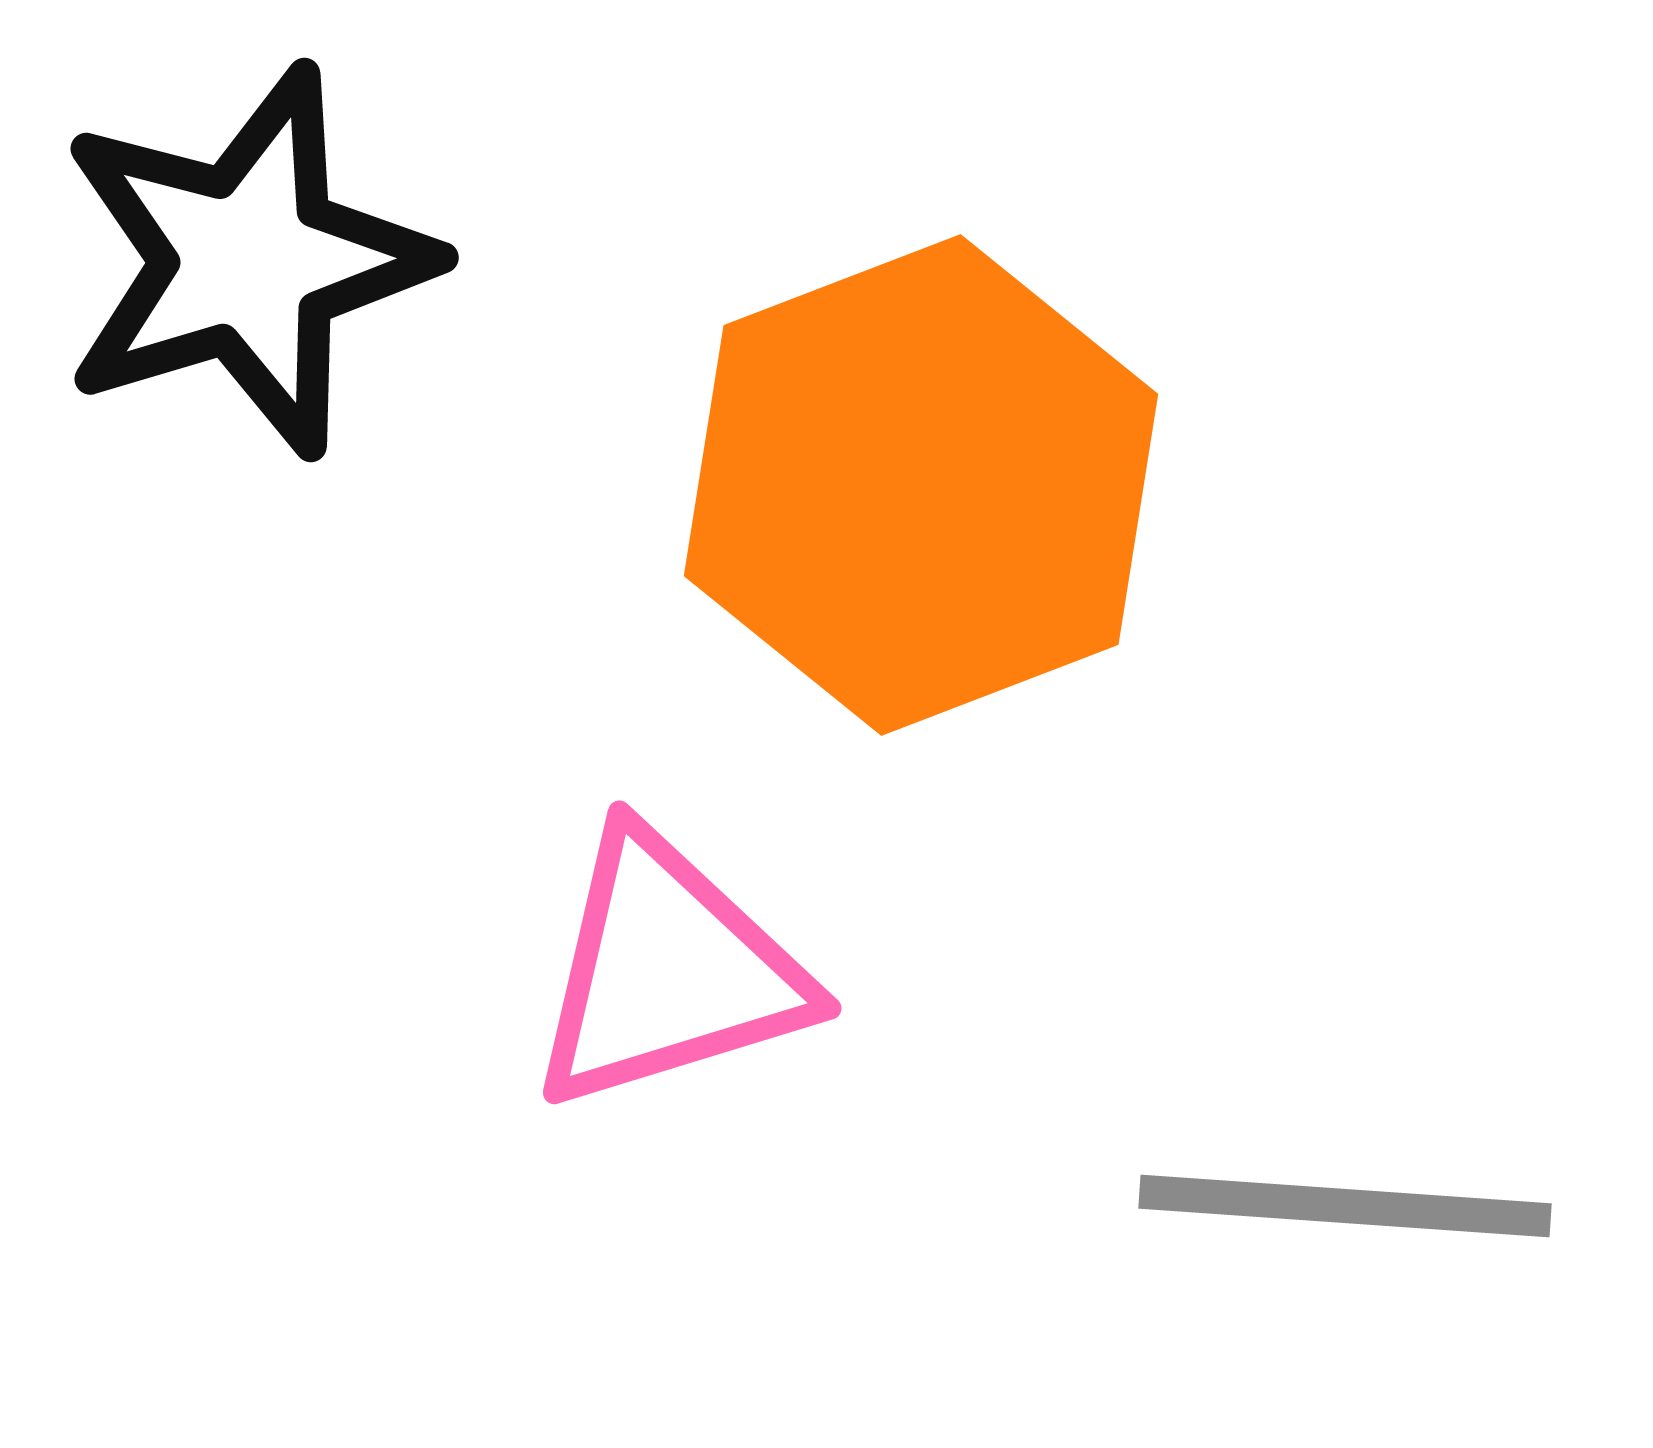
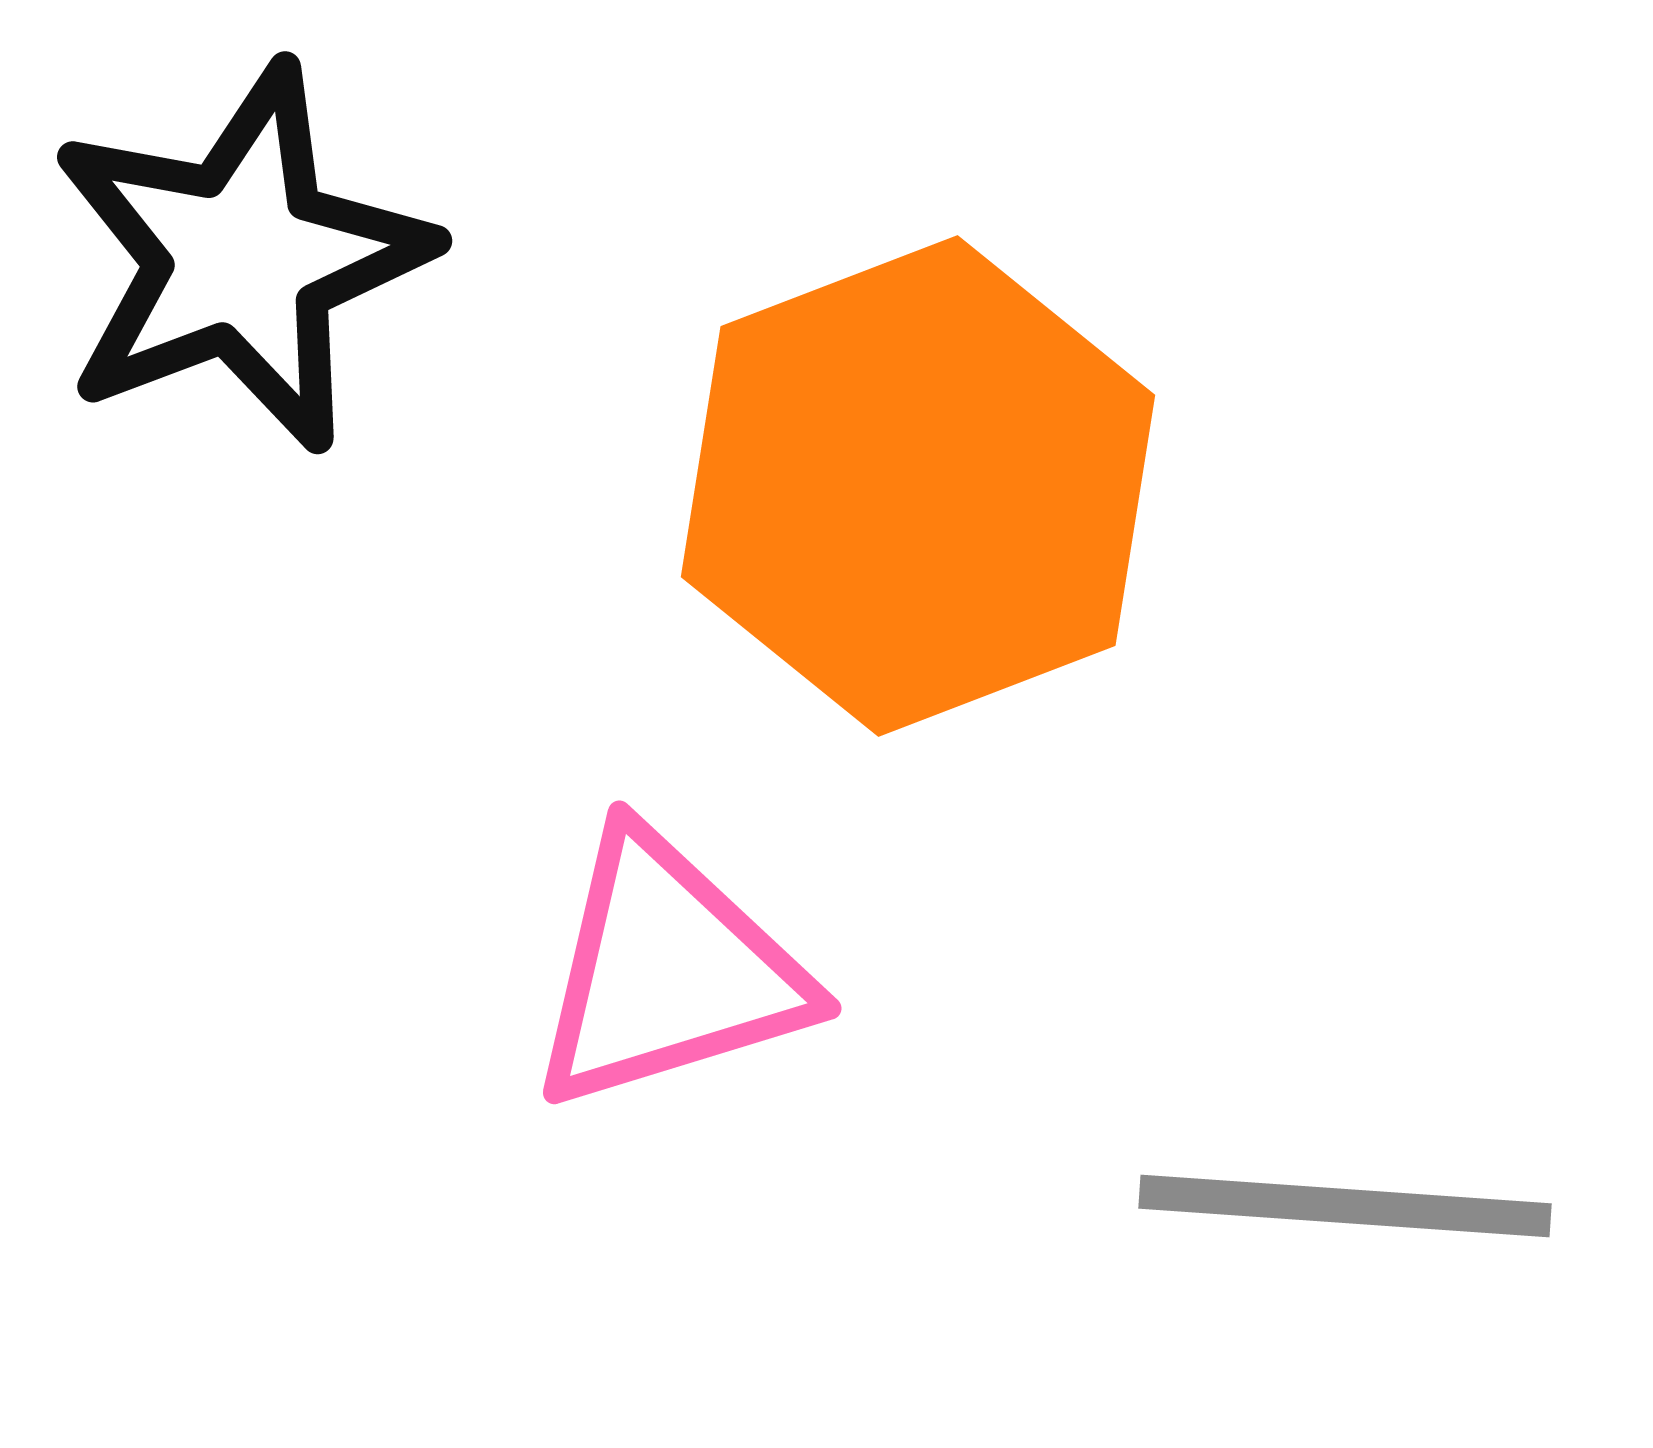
black star: moved 6 px left, 3 px up; rotated 4 degrees counterclockwise
orange hexagon: moved 3 px left, 1 px down
